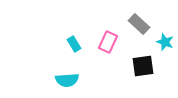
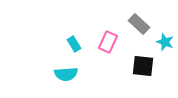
black square: rotated 15 degrees clockwise
cyan semicircle: moved 1 px left, 6 px up
